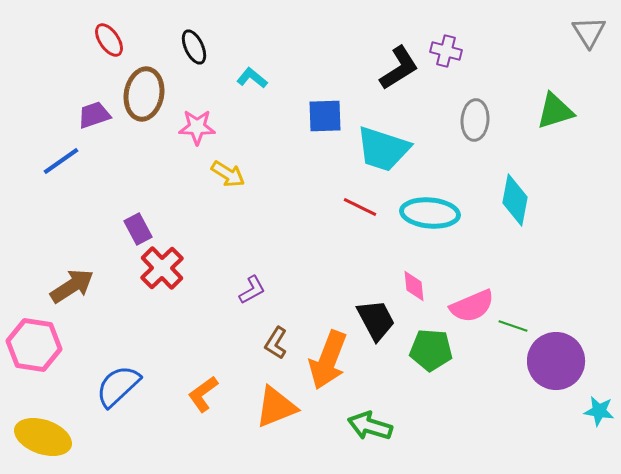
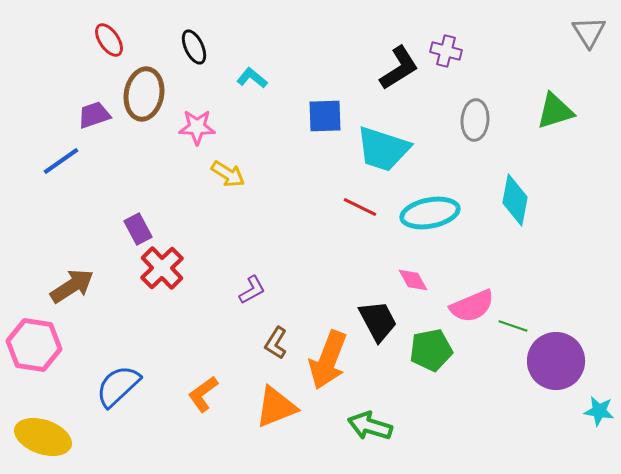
cyan ellipse: rotated 16 degrees counterclockwise
pink diamond: moved 1 px left, 6 px up; rotated 24 degrees counterclockwise
black trapezoid: moved 2 px right, 1 px down
green pentagon: rotated 15 degrees counterclockwise
